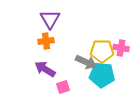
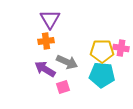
gray arrow: moved 19 px left
